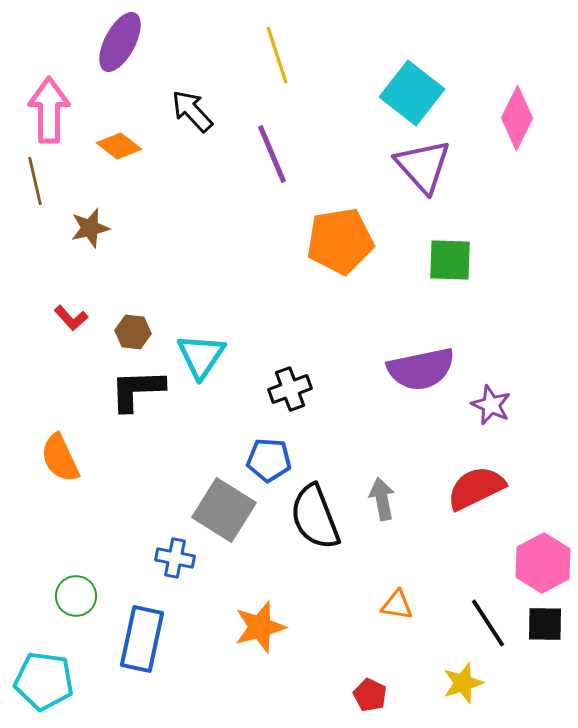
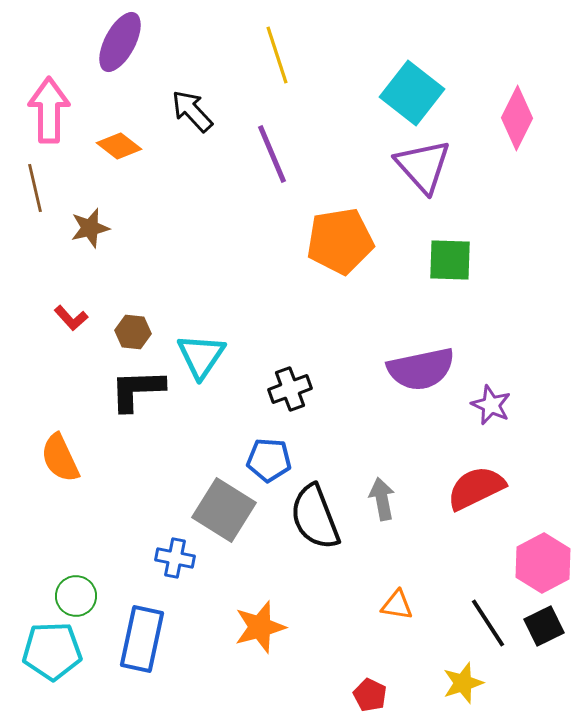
brown line: moved 7 px down
black square: moved 1 px left, 2 px down; rotated 27 degrees counterclockwise
cyan pentagon: moved 8 px right, 30 px up; rotated 10 degrees counterclockwise
